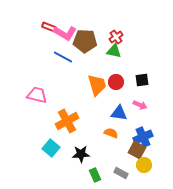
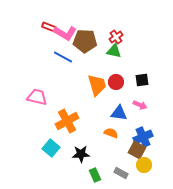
pink trapezoid: moved 2 px down
